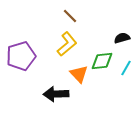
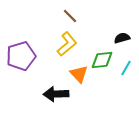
green diamond: moved 1 px up
